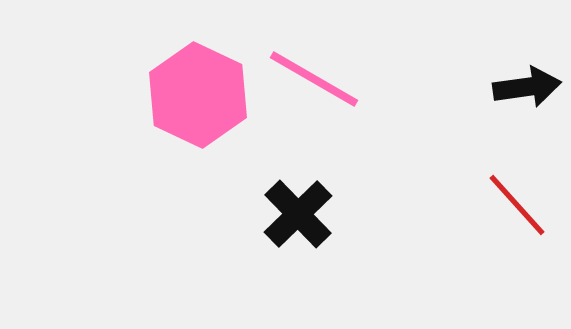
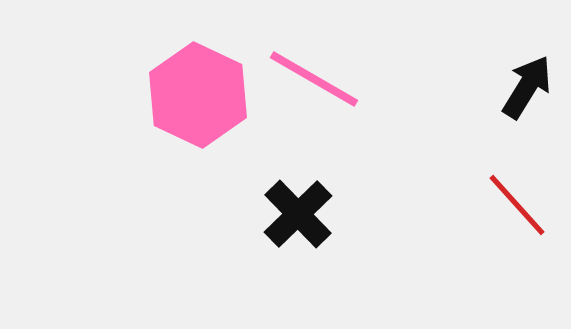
black arrow: rotated 50 degrees counterclockwise
